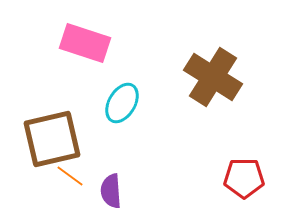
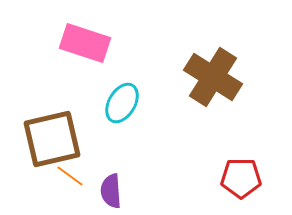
red pentagon: moved 3 px left
